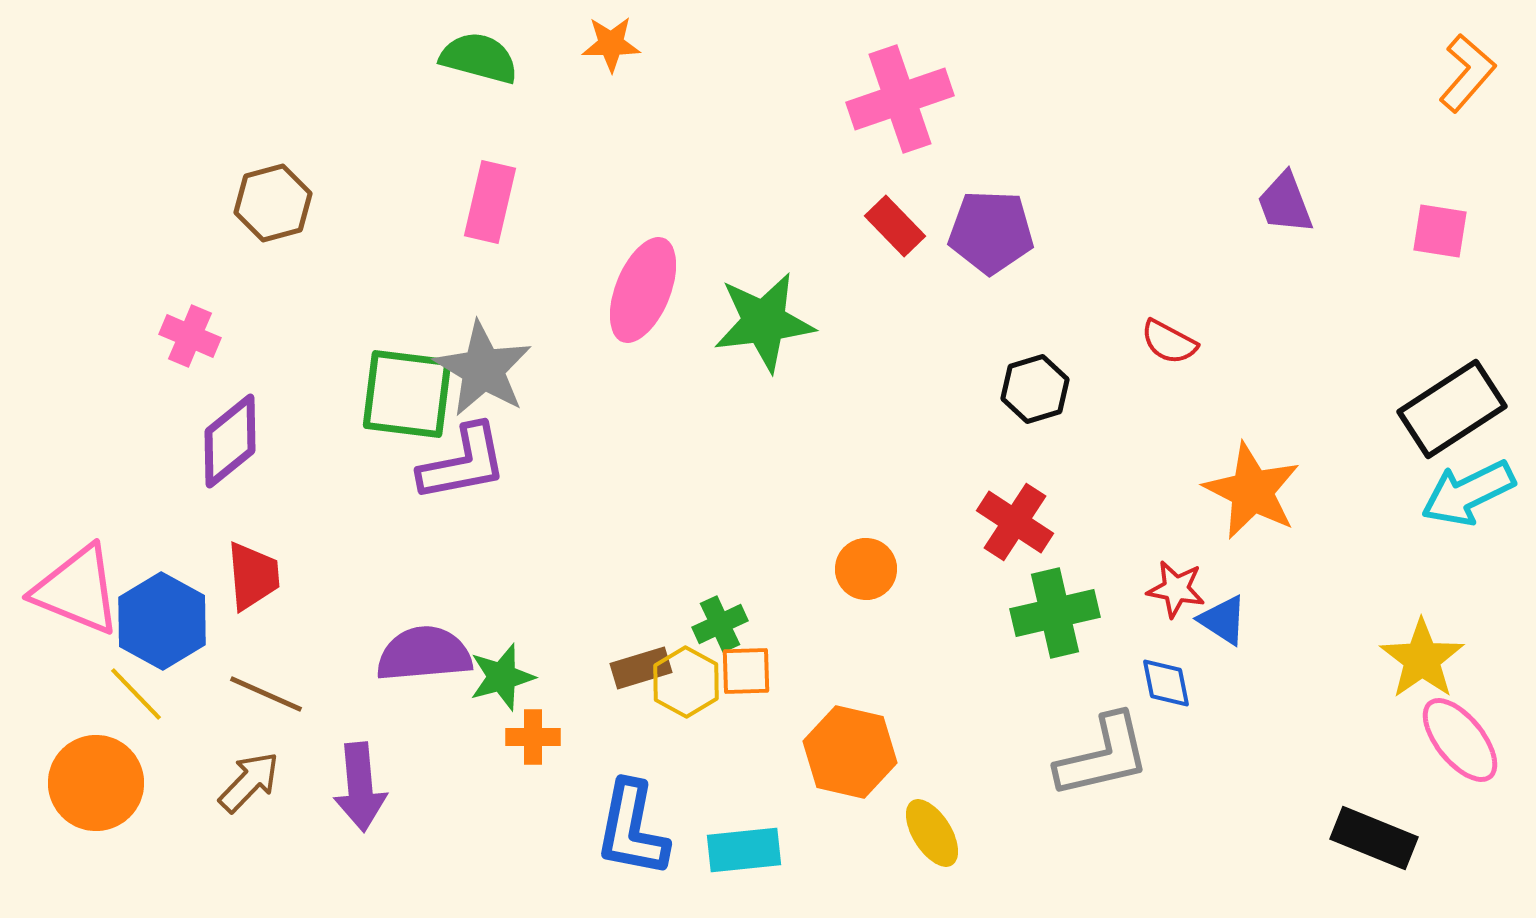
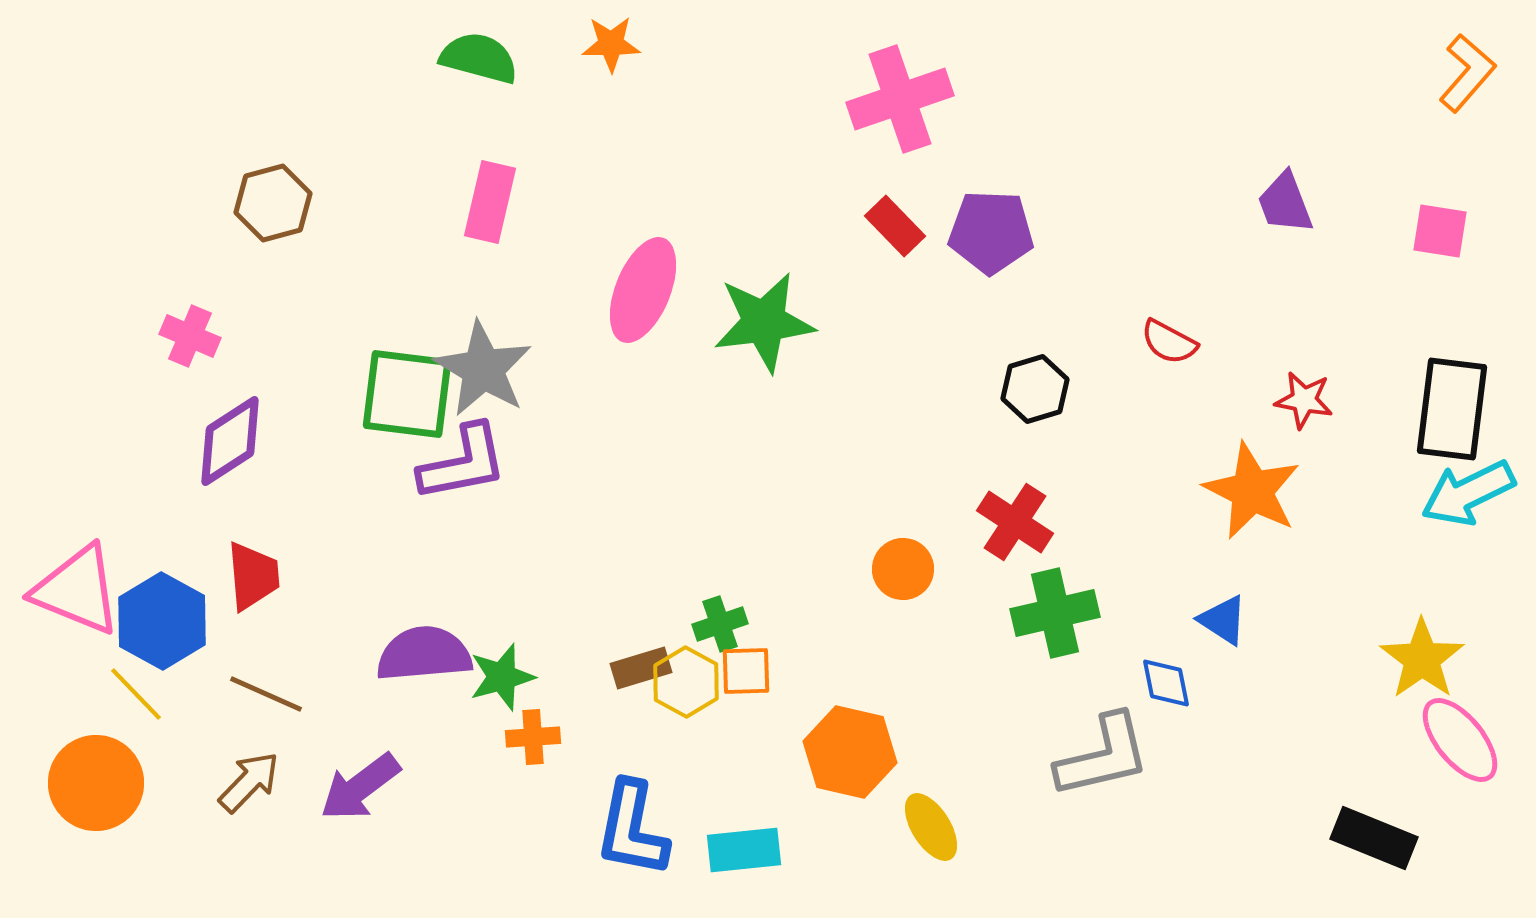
black rectangle at (1452, 409): rotated 50 degrees counterclockwise
purple diamond at (230, 441): rotated 6 degrees clockwise
orange circle at (866, 569): moved 37 px right
red star at (1176, 589): moved 128 px right, 189 px up
green cross at (720, 624): rotated 6 degrees clockwise
orange cross at (533, 737): rotated 4 degrees counterclockwise
purple arrow at (360, 787): rotated 58 degrees clockwise
yellow ellipse at (932, 833): moved 1 px left, 6 px up
